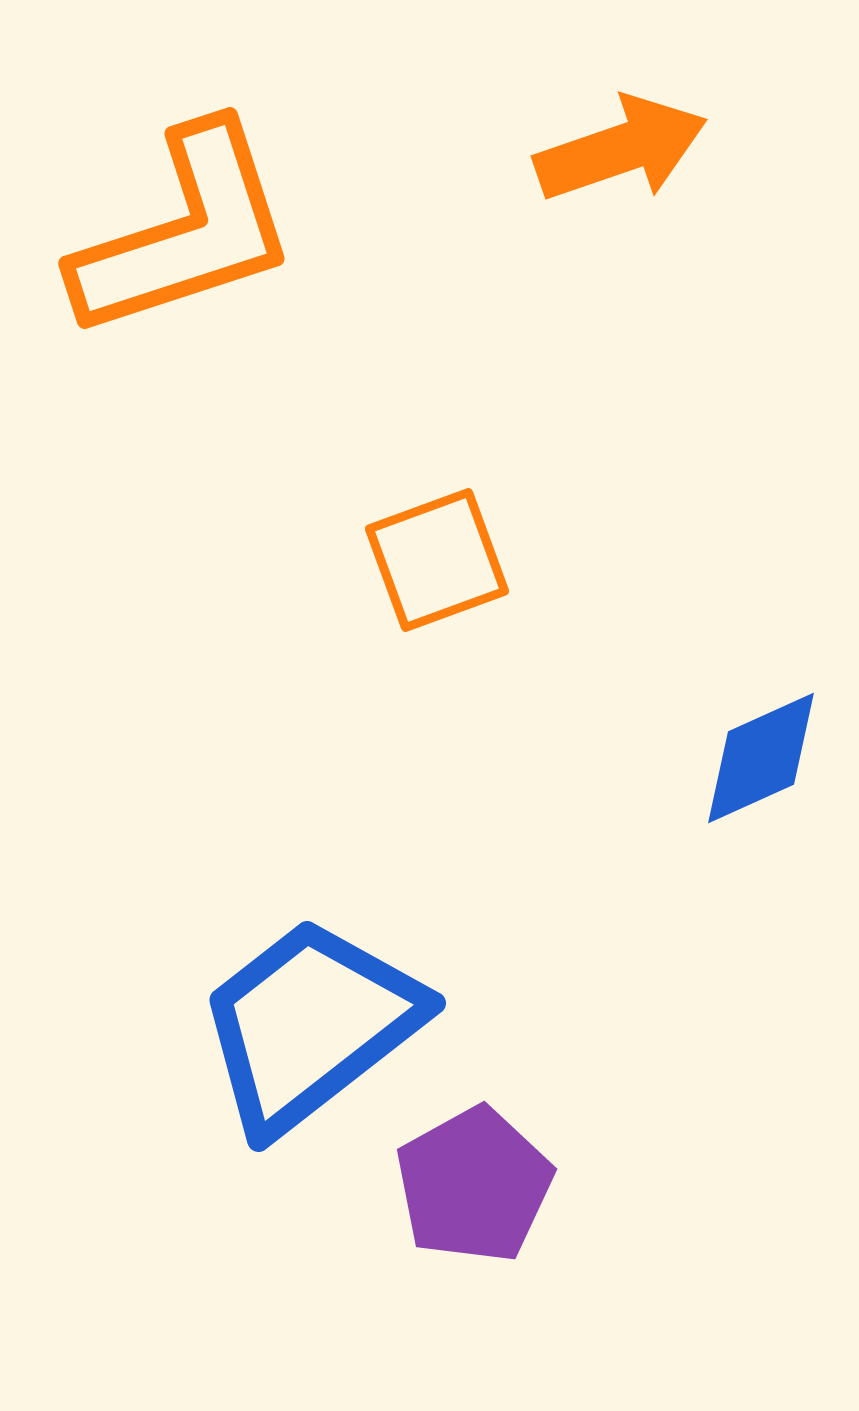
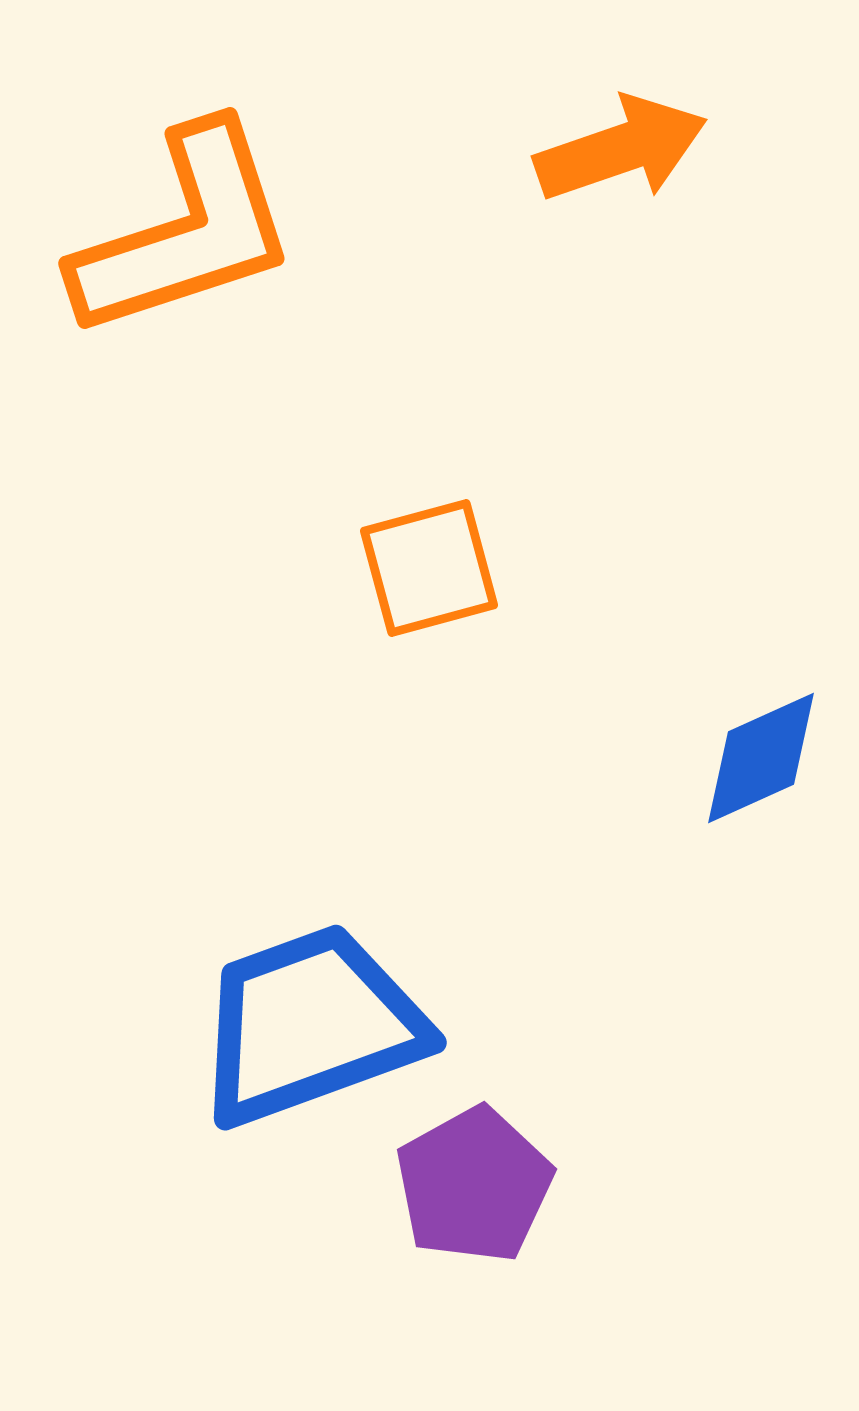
orange square: moved 8 px left, 8 px down; rotated 5 degrees clockwise
blue trapezoid: rotated 18 degrees clockwise
